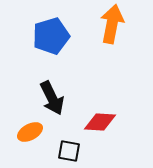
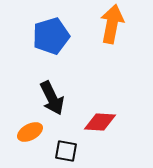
black square: moved 3 px left
